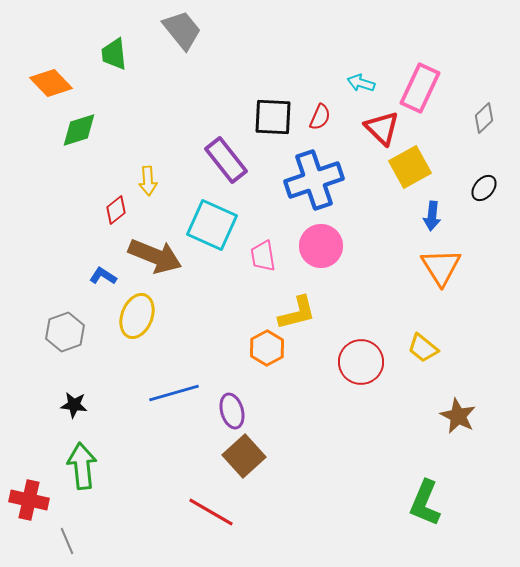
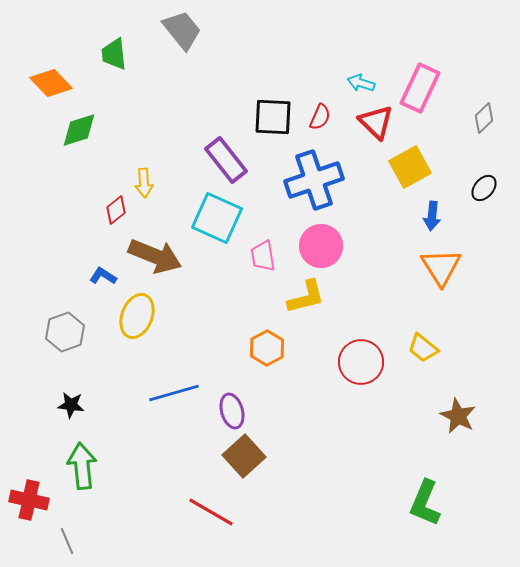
red triangle: moved 6 px left, 6 px up
yellow arrow: moved 4 px left, 2 px down
cyan square: moved 5 px right, 7 px up
yellow L-shape: moved 9 px right, 16 px up
black star: moved 3 px left
